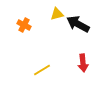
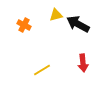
yellow triangle: moved 1 px left, 1 px down
